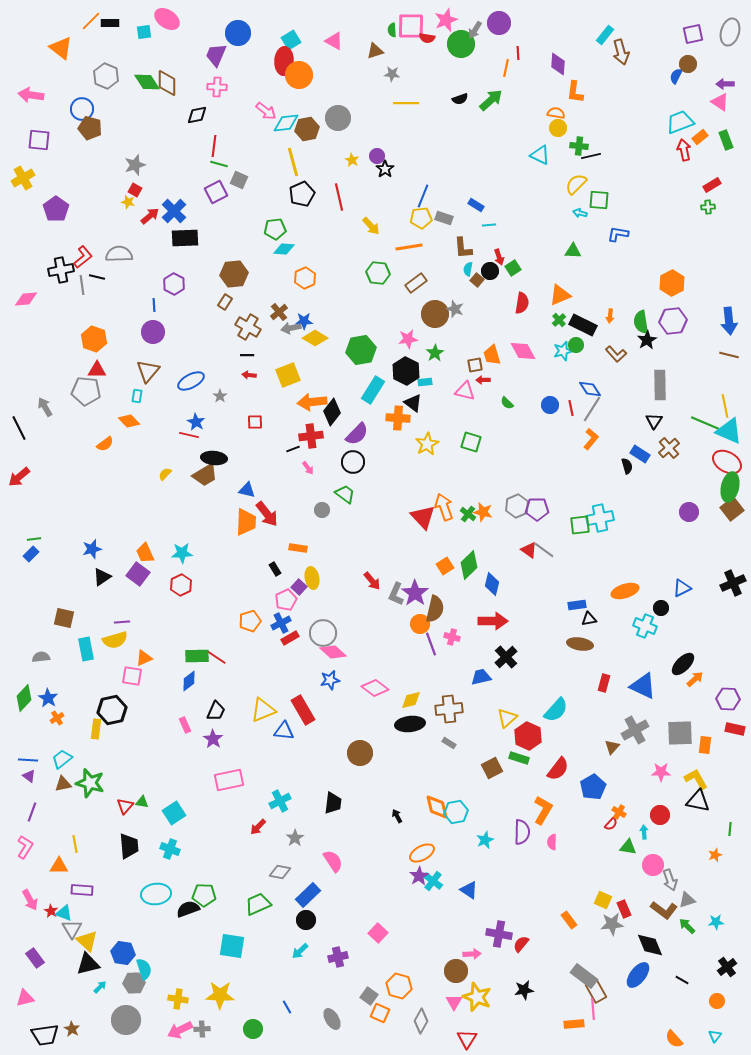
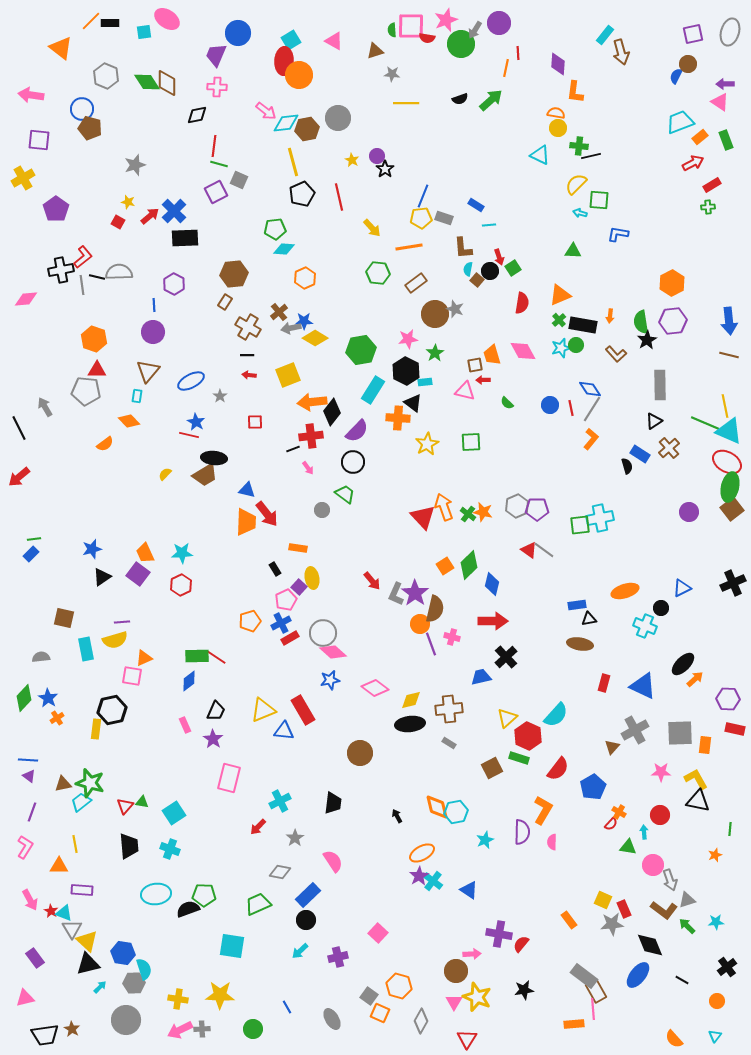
red arrow at (684, 150): moved 9 px right, 13 px down; rotated 75 degrees clockwise
red square at (135, 190): moved 17 px left, 32 px down
yellow arrow at (371, 226): moved 1 px right, 2 px down
gray semicircle at (119, 254): moved 18 px down
black rectangle at (583, 325): rotated 16 degrees counterclockwise
cyan star at (563, 351): moved 2 px left, 3 px up
black triangle at (654, 421): rotated 24 degrees clockwise
purple semicircle at (357, 434): moved 3 px up
green square at (471, 442): rotated 20 degrees counterclockwise
cyan semicircle at (556, 710): moved 5 px down
cyan trapezoid at (62, 759): moved 19 px right, 43 px down
pink rectangle at (229, 780): moved 2 px up; rotated 64 degrees counterclockwise
